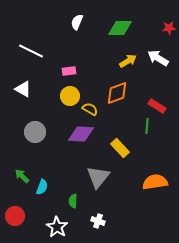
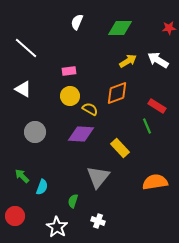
white line: moved 5 px left, 3 px up; rotated 15 degrees clockwise
white arrow: moved 2 px down
green line: rotated 28 degrees counterclockwise
green semicircle: rotated 16 degrees clockwise
